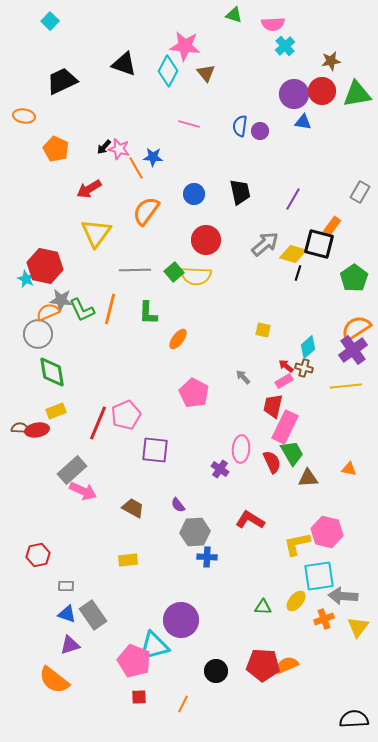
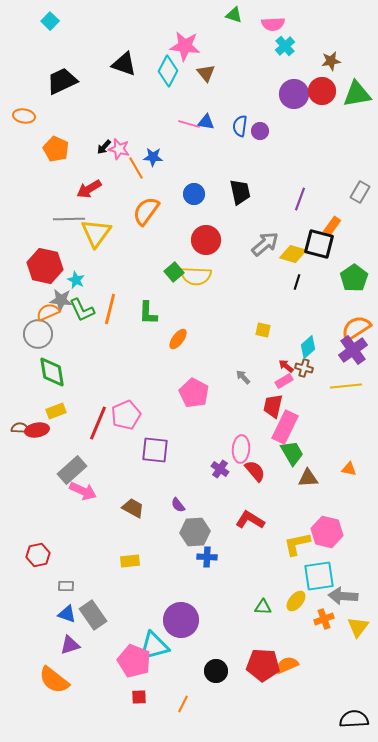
blue triangle at (303, 122): moved 97 px left
purple line at (293, 199): moved 7 px right; rotated 10 degrees counterclockwise
gray line at (135, 270): moved 66 px left, 51 px up
black line at (298, 273): moved 1 px left, 9 px down
cyan star at (26, 279): moved 50 px right, 1 px down
red semicircle at (272, 462): moved 17 px left, 9 px down; rotated 15 degrees counterclockwise
yellow rectangle at (128, 560): moved 2 px right, 1 px down
